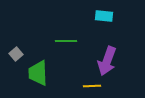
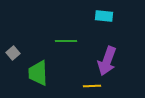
gray square: moved 3 px left, 1 px up
